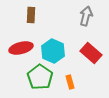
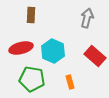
gray arrow: moved 1 px right, 2 px down
red rectangle: moved 4 px right, 3 px down
green pentagon: moved 8 px left, 2 px down; rotated 25 degrees counterclockwise
